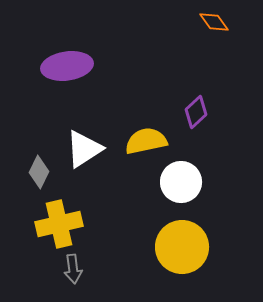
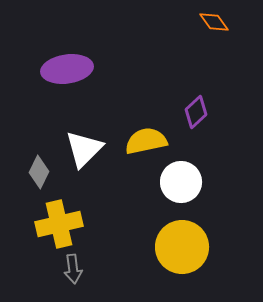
purple ellipse: moved 3 px down
white triangle: rotated 12 degrees counterclockwise
